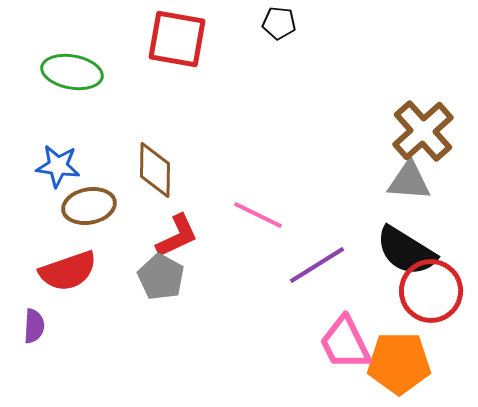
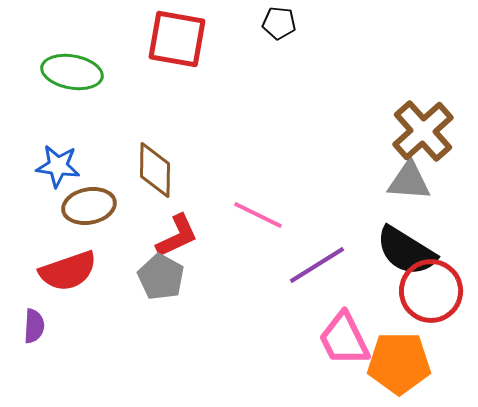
pink trapezoid: moved 1 px left, 4 px up
